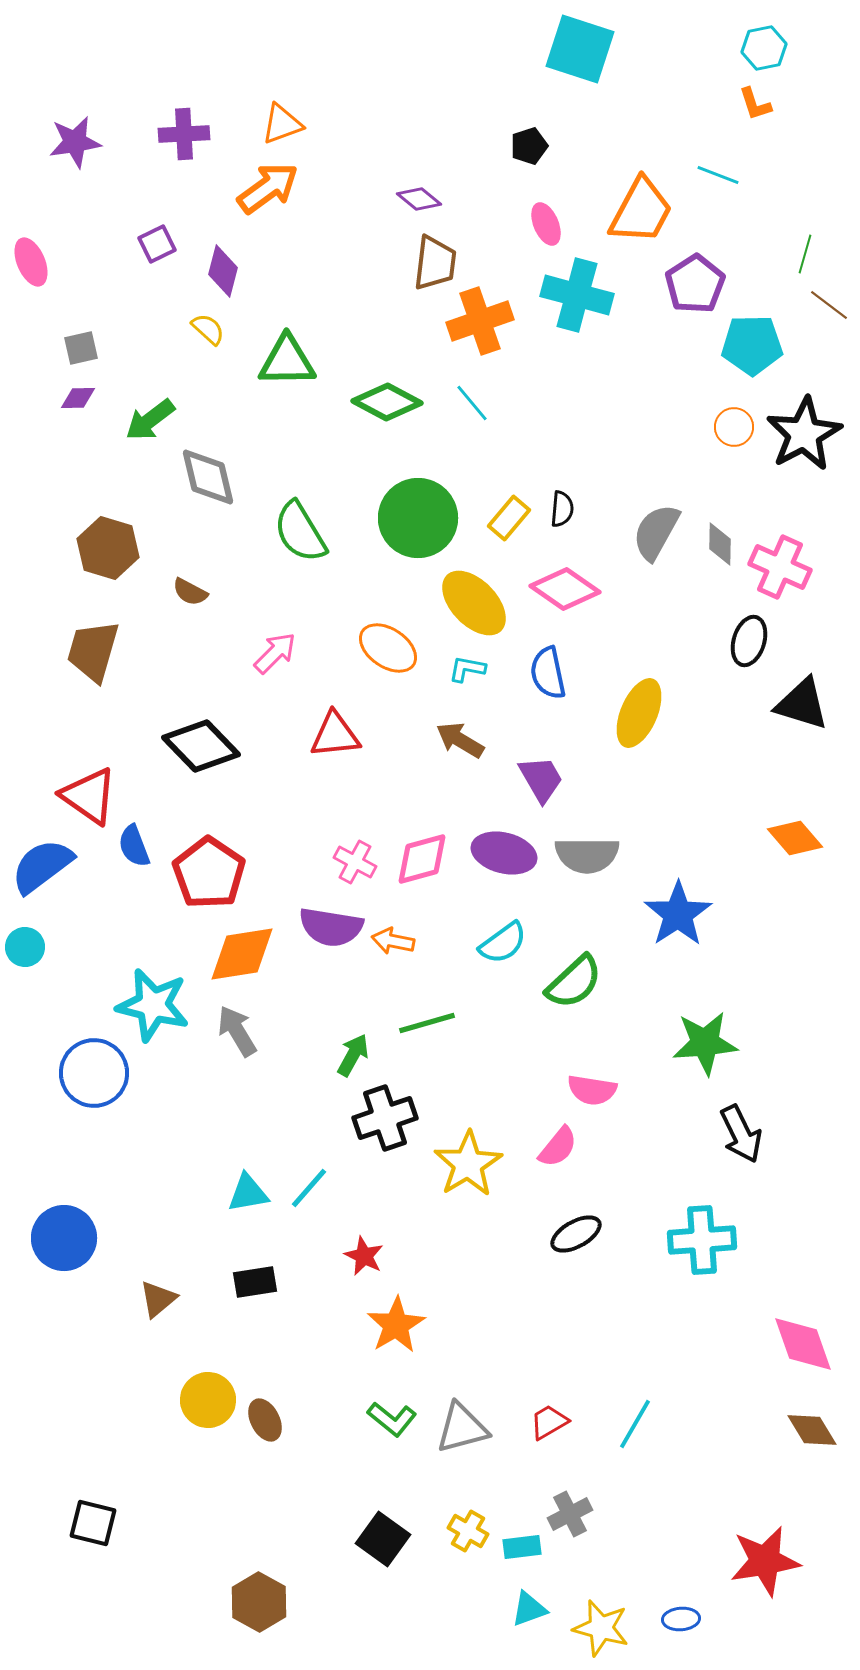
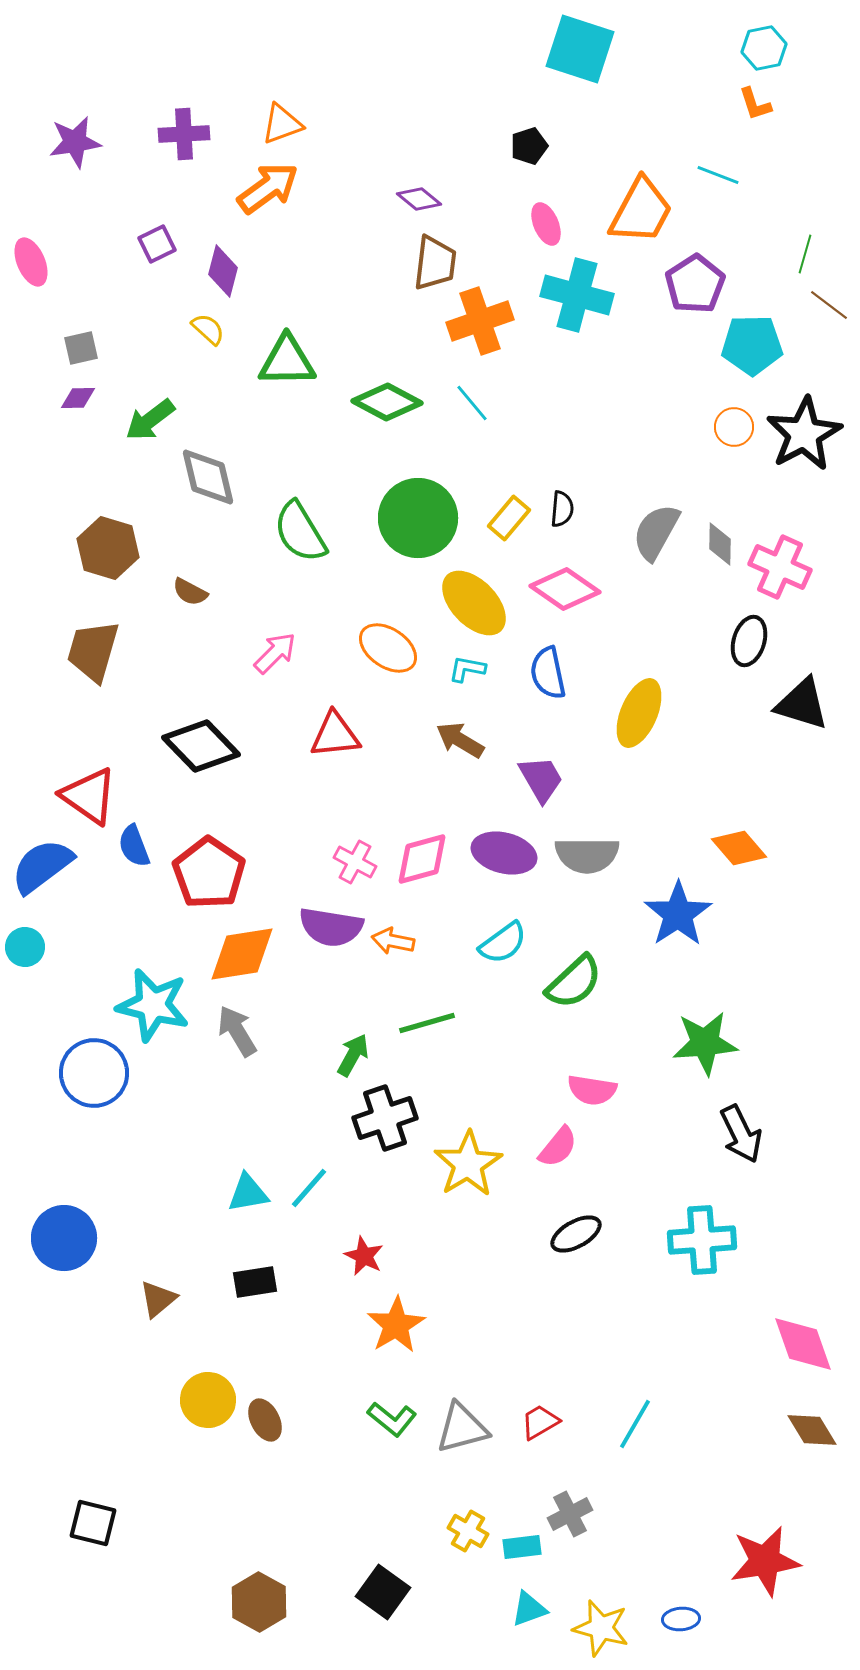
orange diamond at (795, 838): moved 56 px left, 10 px down
red trapezoid at (549, 1422): moved 9 px left
black square at (383, 1539): moved 53 px down
